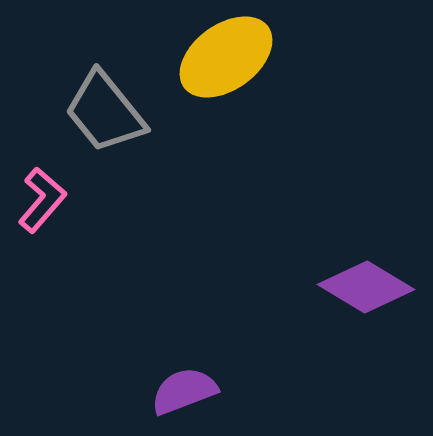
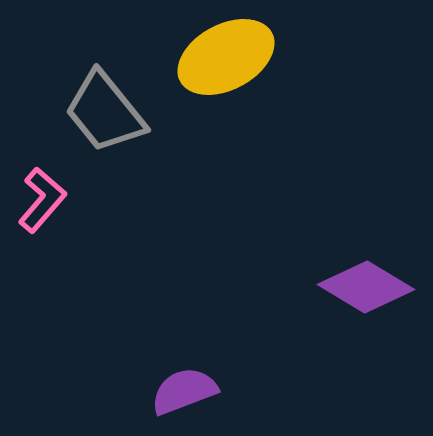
yellow ellipse: rotated 8 degrees clockwise
